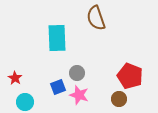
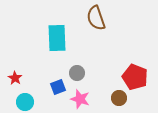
red pentagon: moved 5 px right, 1 px down
pink star: moved 1 px right, 4 px down
brown circle: moved 1 px up
